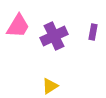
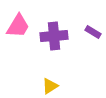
purple rectangle: rotated 70 degrees counterclockwise
purple cross: rotated 20 degrees clockwise
